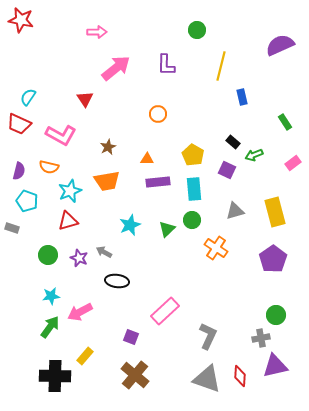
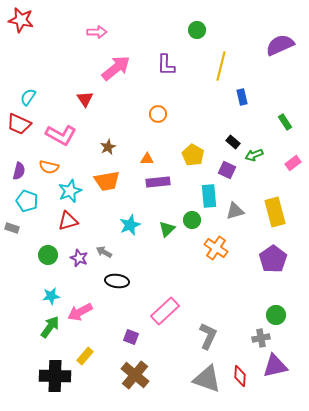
cyan rectangle at (194, 189): moved 15 px right, 7 px down
